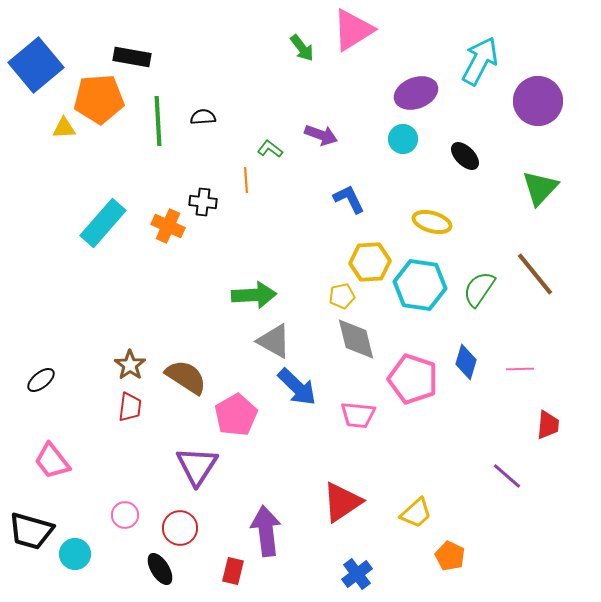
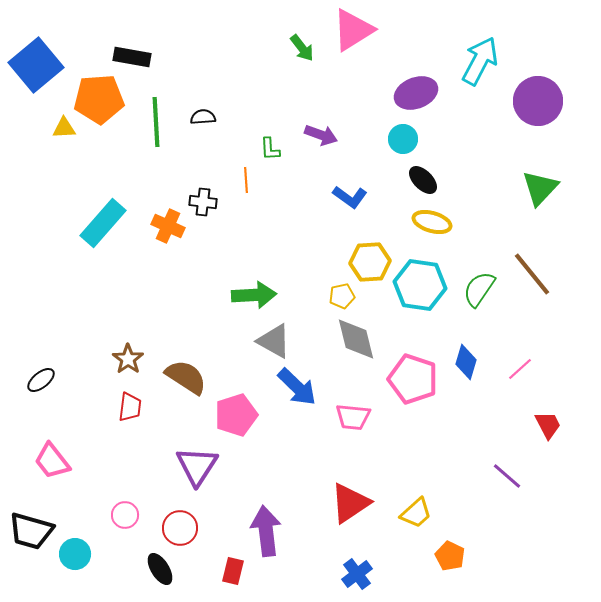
green line at (158, 121): moved 2 px left, 1 px down
green L-shape at (270, 149): rotated 130 degrees counterclockwise
black ellipse at (465, 156): moved 42 px left, 24 px down
blue L-shape at (349, 199): moved 1 px right, 2 px up; rotated 152 degrees clockwise
brown line at (535, 274): moved 3 px left
brown star at (130, 365): moved 2 px left, 6 px up
pink line at (520, 369): rotated 40 degrees counterclockwise
pink pentagon at (236, 415): rotated 12 degrees clockwise
pink trapezoid at (358, 415): moved 5 px left, 2 px down
red trapezoid at (548, 425): rotated 32 degrees counterclockwise
red triangle at (342, 502): moved 8 px right, 1 px down
